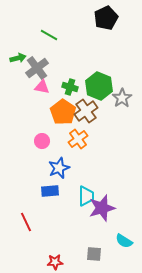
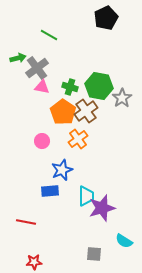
green hexagon: rotated 12 degrees counterclockwise
blue star: moved 3 px right, 2 px down
red line: rotated 54 degrees counterclockwise
red star: moved 21 px left
